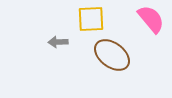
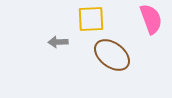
pink semicircle: rotated 20 degrees clockwise
